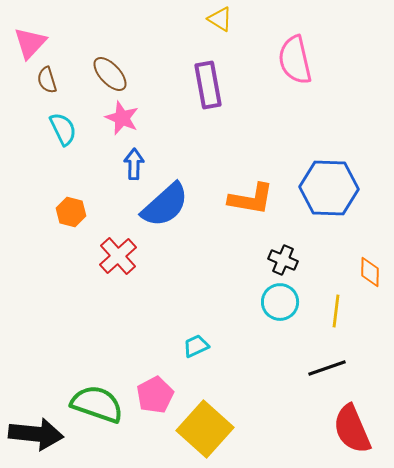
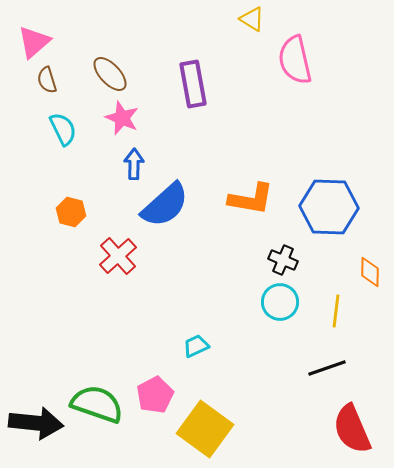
yellow triangle: moved 32 px right
pink triangle: moved 4 px right, 1 px up; rotated 6 degrees clockwise
purple rectangle: moved 15 px left, 1 px up
blue hexagon: moved 19 px down
yellow square: rotated 6 degrees counterclockwise
black arrow: moved 11 px up
